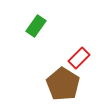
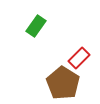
brown pentagon: moved 1 px up
